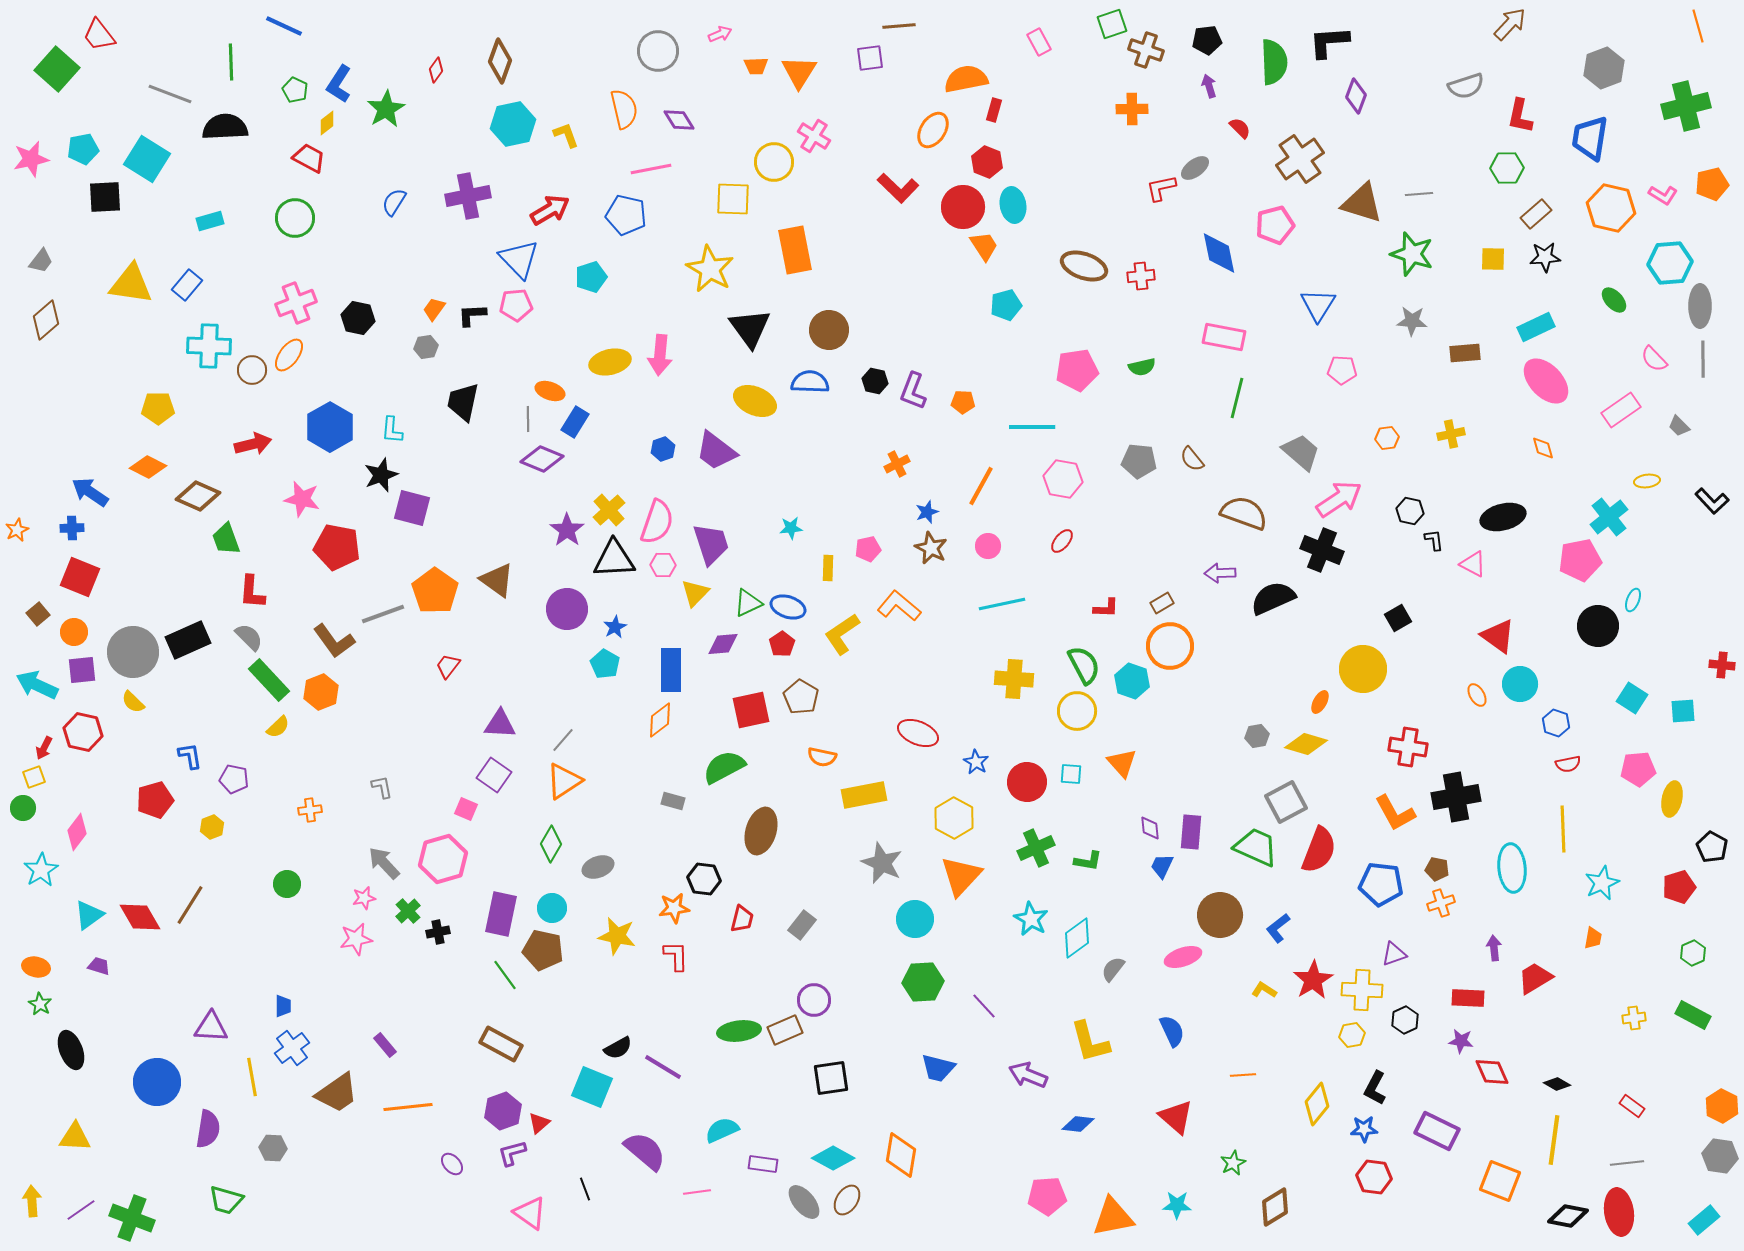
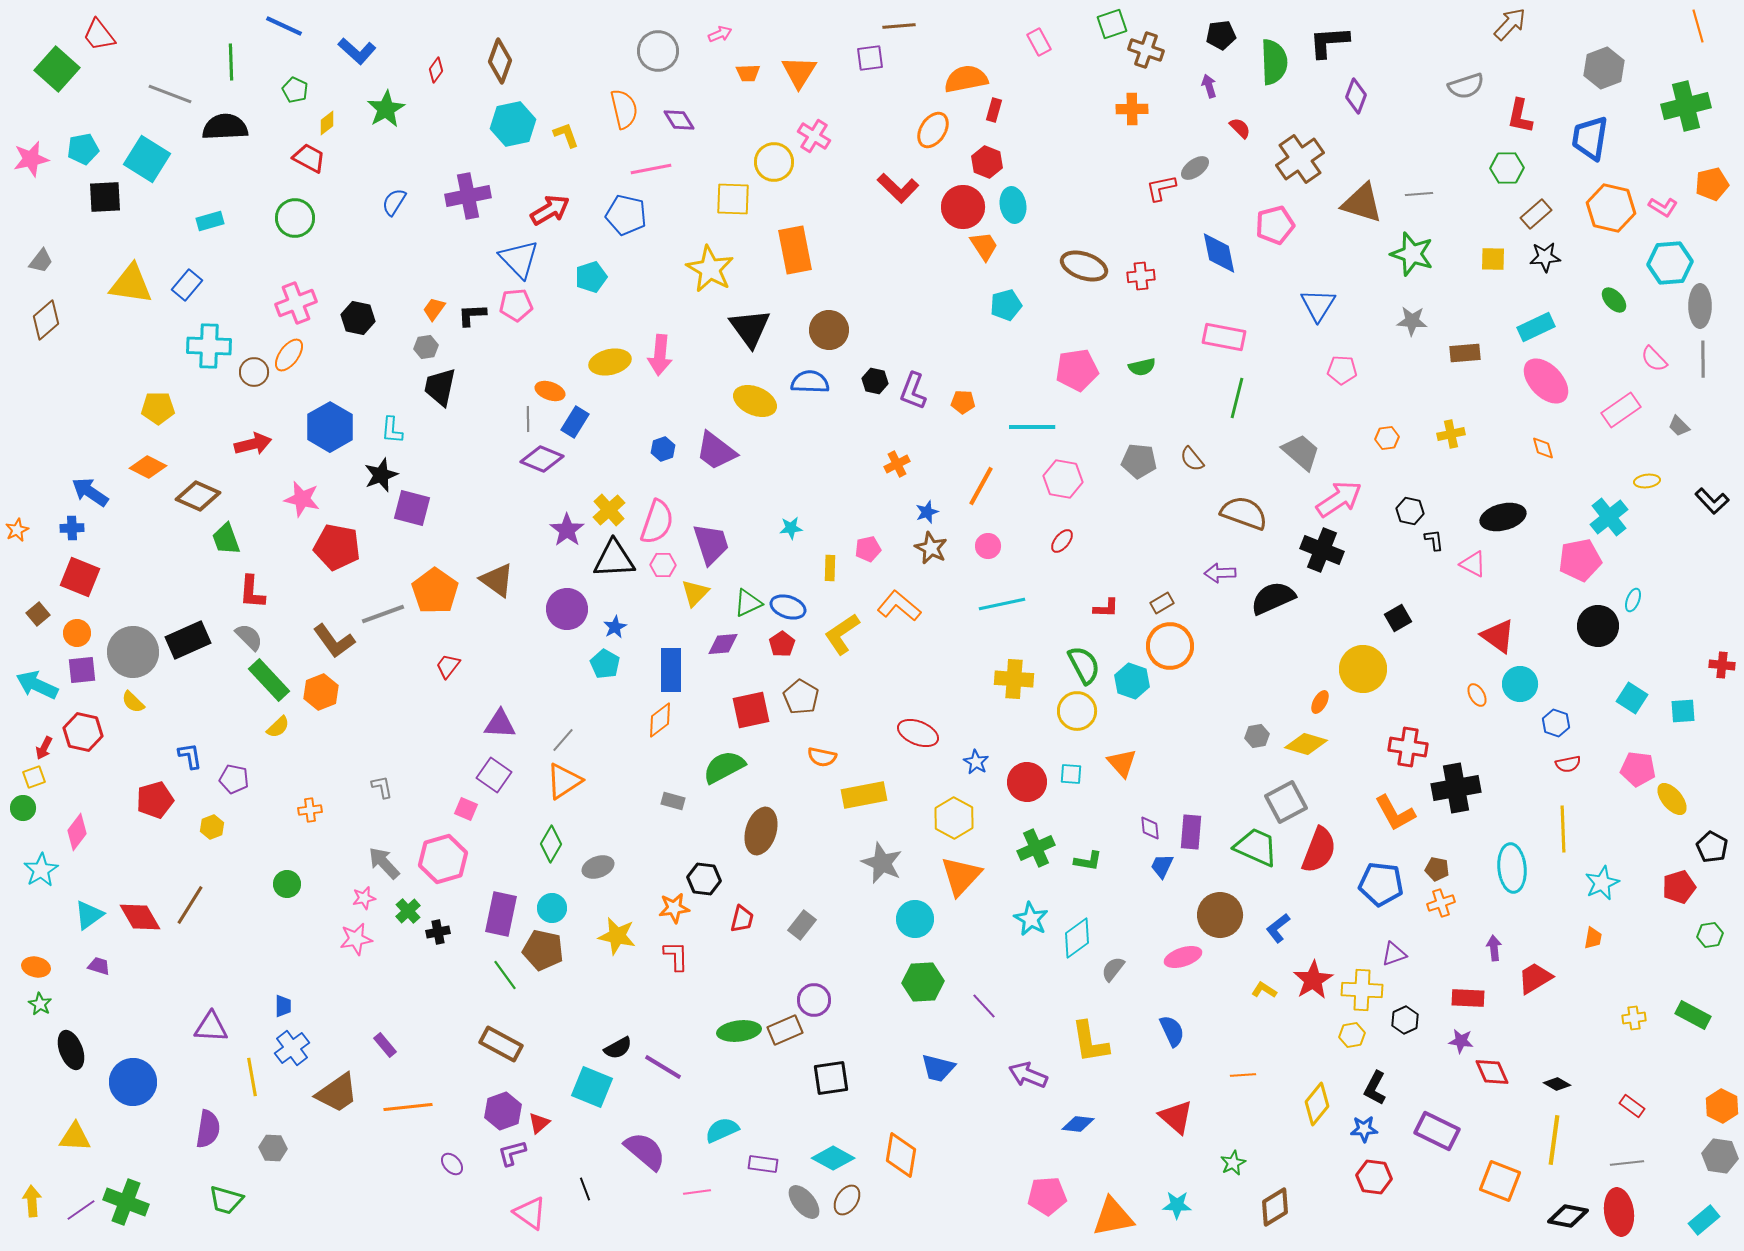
black pentagon at (1207, 40): moved 14 px right, 5 px up
orange trapezoid at (756, 66): moved 8 px left, 7 px down
blue L-shape at (339, 84): moved 18 px right, 33 px up; rotated 81 degrees counterclockwise
pink L-shape at (1663, 195): moved 12 px down
brown circle at (252, 370): moved 2 px right, 2 px down
black trapezoid at (463, 402): moved 23 px left, 15 px up
yellow rectangle at (828, 568): moved 2 px right
orange circle at (74, 632): moved 3 px right, 1 px down
pink pentagon at (1638, 769): rotated 12 degrees clockwise
black cross at (1456, 797): moved 9 px up
yellow ellipse at (1672, 799): rotated 52 degrees counterclockwise
green hexagon at (1693, 953): moved 17 px right, 18 px up; rotated 15 degrees clockwise
yellow L-shape at (1090, 1042): rotated 6 degrees clockwise
blue circle at (157, 1082): moved 24 px left
green cross at (132, 1218): moved 6 px left, 16 px up
